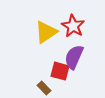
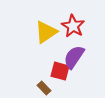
purple semicircle: rotated 10 degrees clockwise
